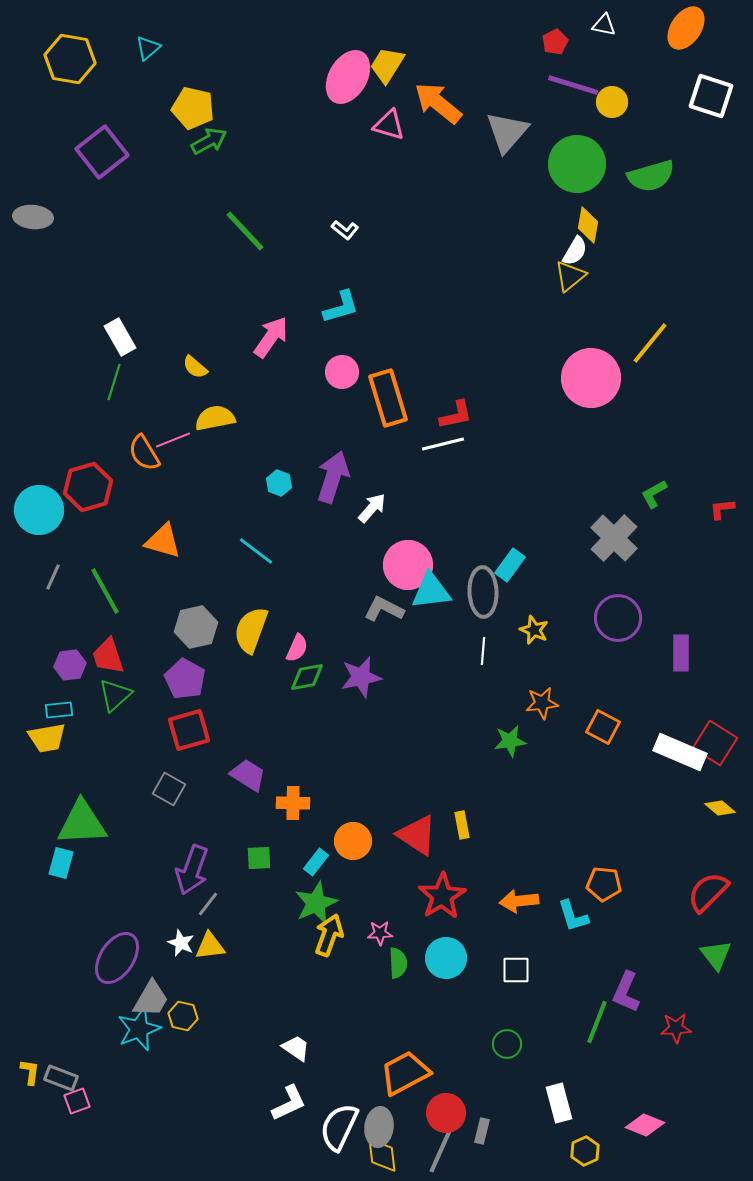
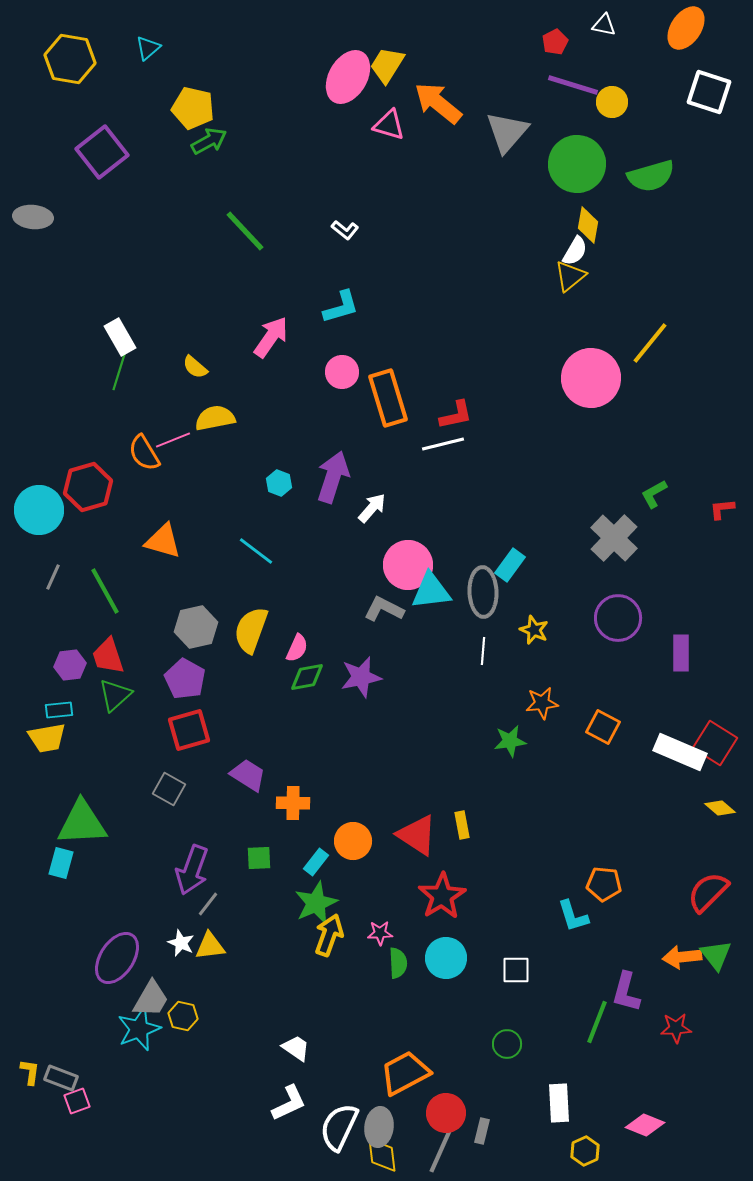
white square at (711, 96): moved 2 px left, 4 px up
green line at (114, 382): moved 5 px right, 10 px up
orange arrow at (519, 901): moved 163 px right, 56 px down
purple L-shape at (626, 992): rotated 9 degrees counterclockwise
white rectangle at (559, 1103): rotated 12 degrees clockwise
